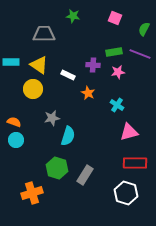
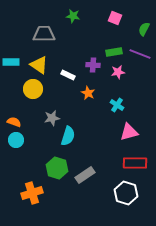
gray rectangle: rotated 24 degrees clockwise
